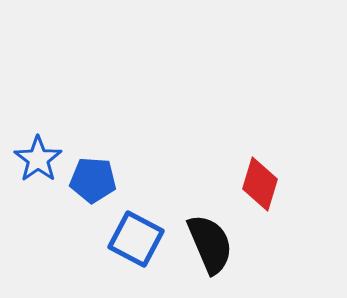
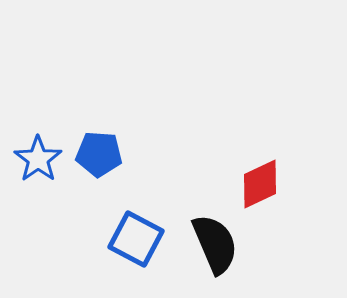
blue pentagon: moved 6 px right, 26 px up
red diamond: rotated 48 degrees clockwise
black semicircle: moved 5 px right
